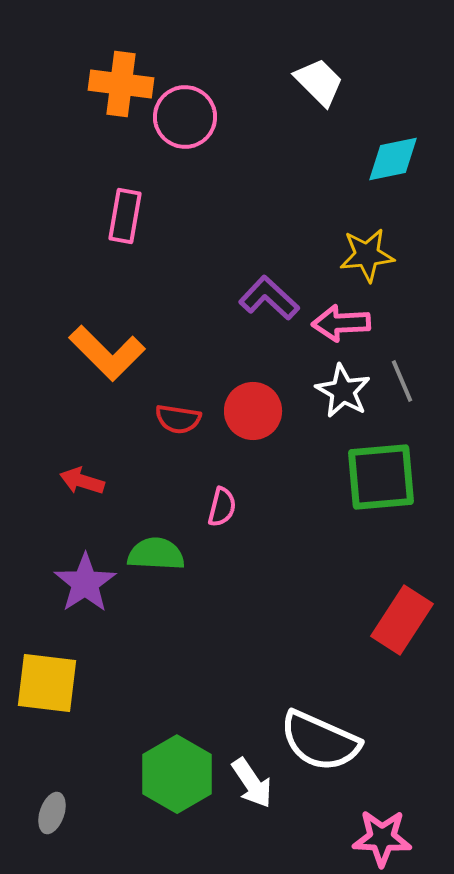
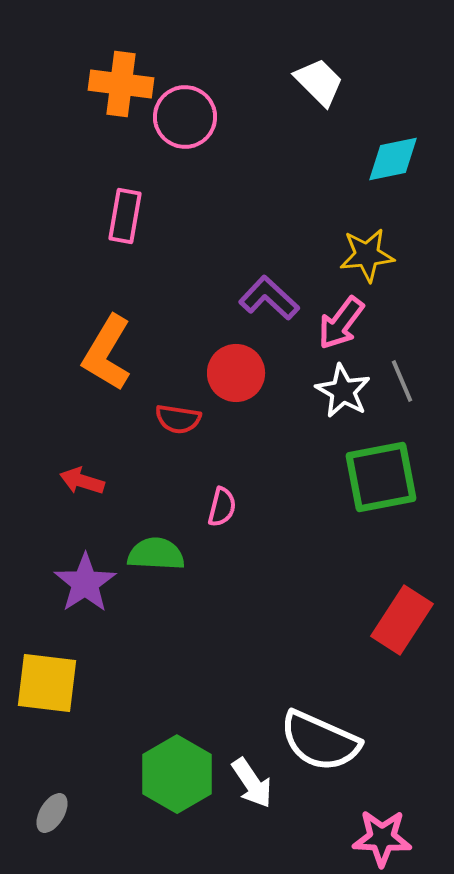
pink arrow: rotated 50 degrees counterclockwise
orange L-shape: rotated 76 degrees clockwise
red circle: moved 17 px left, 38 px up
green square: rotated 6 degrees counterclockwise
gray ellipse: rotated 12 degrees clockwise
